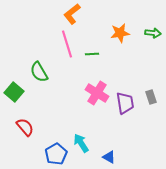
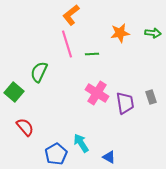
orange L-shape: moved 1 px left, 1 px down
green semicircle: rotated 55 degrees clockwise
